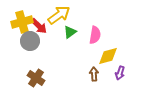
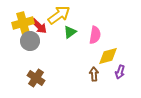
yellow cross: moved 1 px right, 1 px down
purple arrow: moved 1 px up
